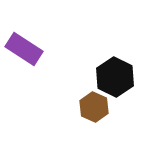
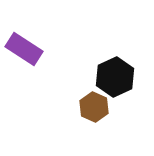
black hexagon: rotated 9 degrees clockwise
